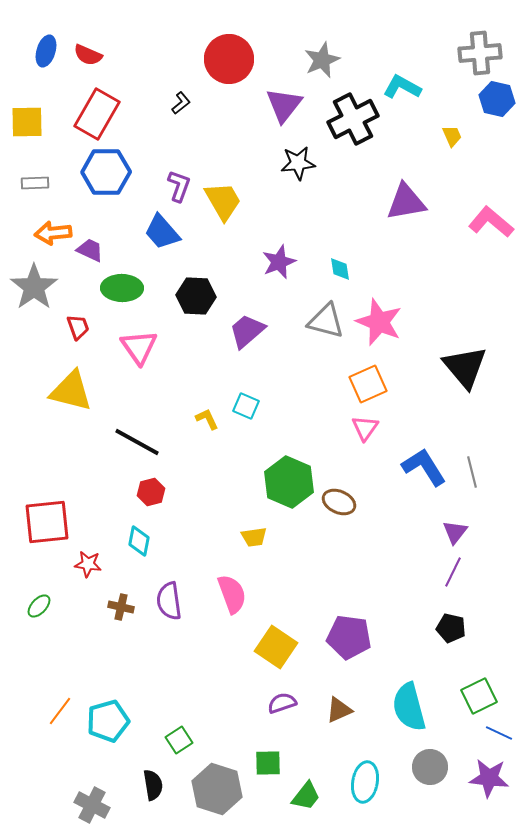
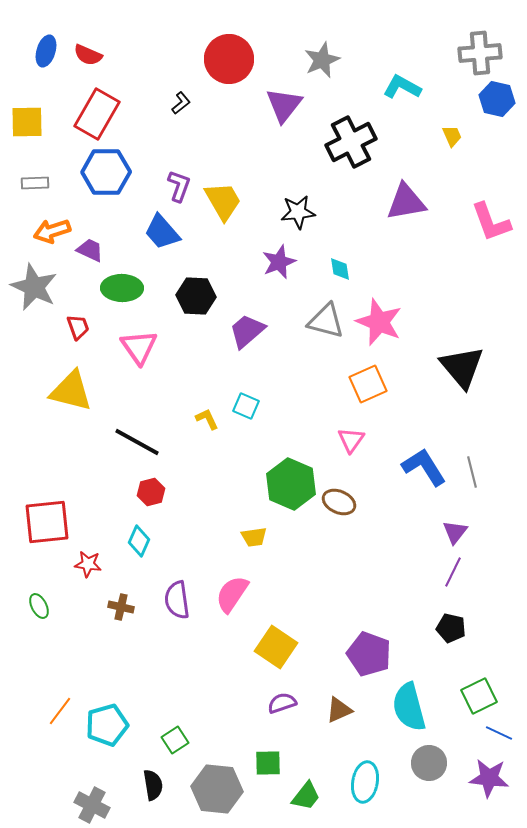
black cross at (353, 119): moved 2 px left, 23 px down
black star at (298, 163): moved 49 px down
pink L-shape at (491, 222): rotated 150 degrees counterclockwise
orange arrow at (53, 233): moved 1 px left, 2 px up; rotated 12 degrees counterclockwise
gray star at (34, 287): rotated 12 degrees counterclockwise
black triangle at (465, 367): moved 3 px left
pink triangle at (365, 428): moved 14 px left, 12 px down
green hexagon at (289, 482): moved 2 px right, 2 px down
cyan diamond at (139, 541): rotated 12 degrees clockwise
pink semicircle at (232, 594): rotated 126 degrees counterclockwise
purple semicircle at (169, 601): moved 8 px right, 1 px up
green ellipse at (39, 606): rotated 70 degrees counterclockwise
purple pentagon at (349, 637): moved 20 px right, 17 px down; rotated 12 degrees clockwise
cyan pentagon at (108, 721): moved 1 px left, 4 px down
green square at (179, 740): moved 4 px left
gray circle at (430, 767): moved 1 px left, 4 px up
gray hexagon at (217, 789): rotated 12 degrees counterclockwise
